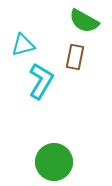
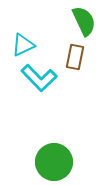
green semicircle: rotated 144 degrees counterclockwise
cyan triangle: rotated 10 degrees counterclockwise
cyan L-shape: moved 2 px left, 3 px up; rotated 105 degrees clockwise
